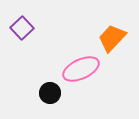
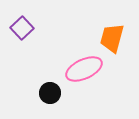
orange trapezoid: rotated 28 degrees counterclockwise
pink ellipse: moved 3 px right
